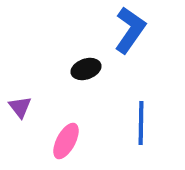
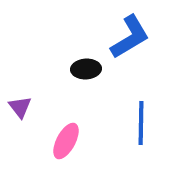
blue L-shape: moved 7 px down; rotated 24 degrees clockwise
black ellipse: rotated 16 degrees clockwise
